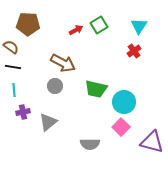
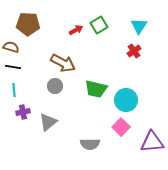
brown semicircle: rotated 21 degrees counterclockwise
cyan circle: moved 2 px right, 2 px up
purple triangle: rotated 20 degrees counterclockwise
